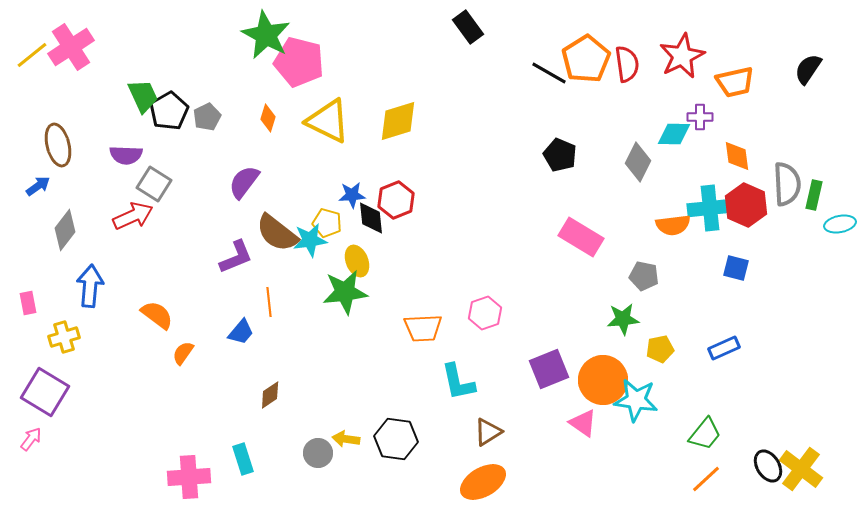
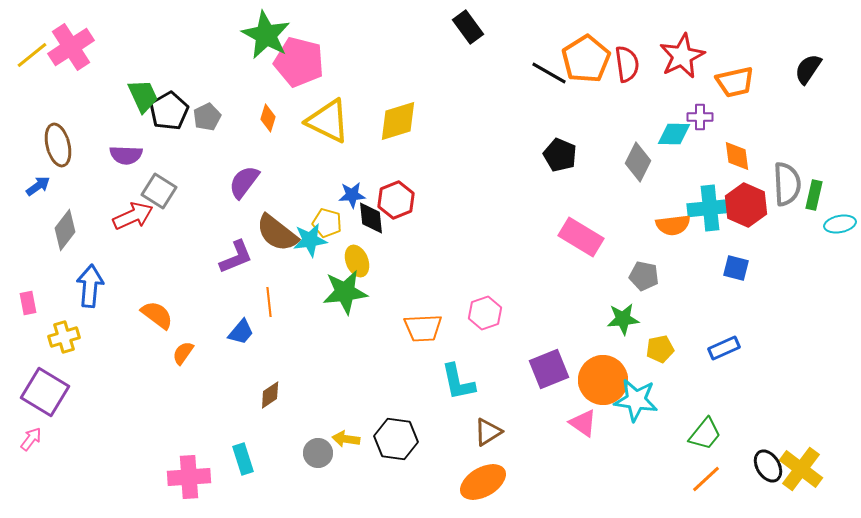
gray square at (154, 184): moved 5 px right, 7 px down
